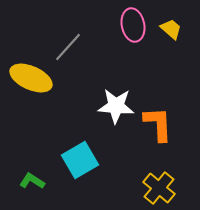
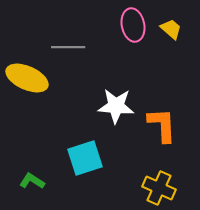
gray line: rotated 48 degrees clockwise
yellow ellipse: moved 4 px left
orange L-shape: moved 4 px right, 1 px down
cyan square: moved 5 px right, 2 px up; rotated 12 degrees clockwise
yellow cross: rotated 16 degrees counterclockwise
